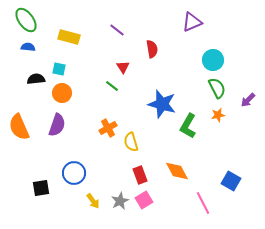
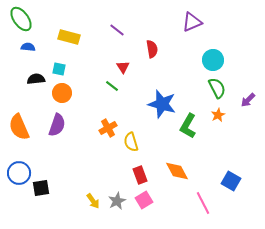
green ellipse: moved 5 px left, 1 px up
orange star: rotated 16 degrees counterclockwise
blue circle: moved 55 px left
gray star: moved 3 px left
